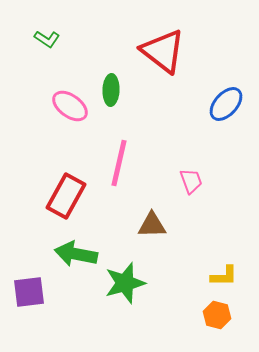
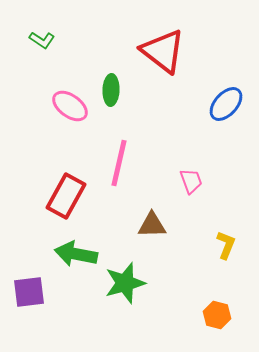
green L-shape: moved 5 px left, 1 px down
yellow L-shape: moved 2 px right, 31 px up; rotated 68 degrees counterclockwise
